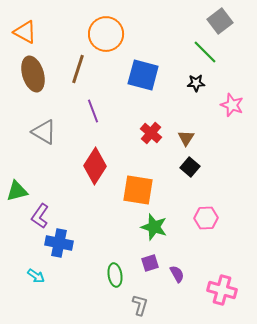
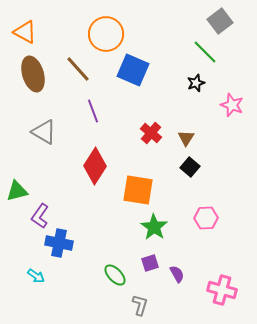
brown line: rotated 60 degrees counterclockwise
blue square: moved 10 px left, 5 px up; rotated 8 degrees clockwise
black star: rotated 18 degrees counterclockwise
green star: rotated 16 degrees clockwise
green ellipse: rotated 35 degrees counterclockwise
